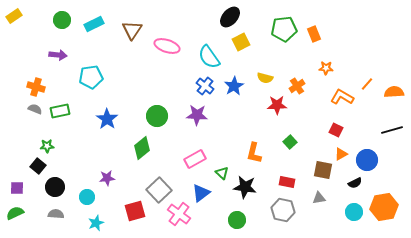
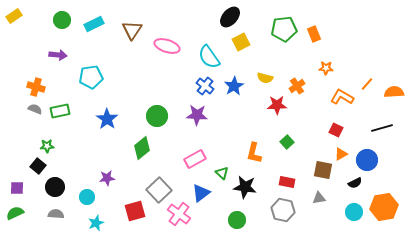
black line at (392, 130): moved 10 px left, 2 px up
green square at (290, 142): moved 3 px left
